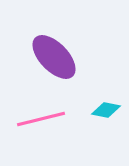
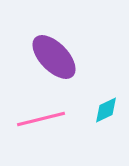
cyan diamond: rotated 36 degrees counterclockwise
